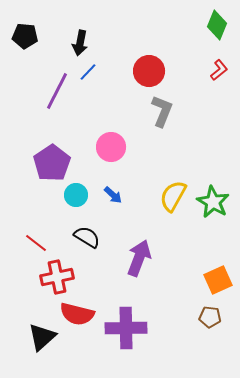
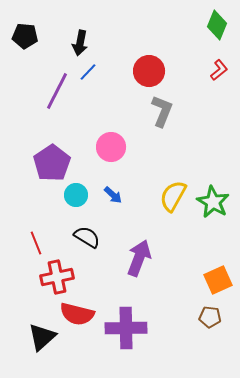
red line: rotated 30 degrees clockwise
